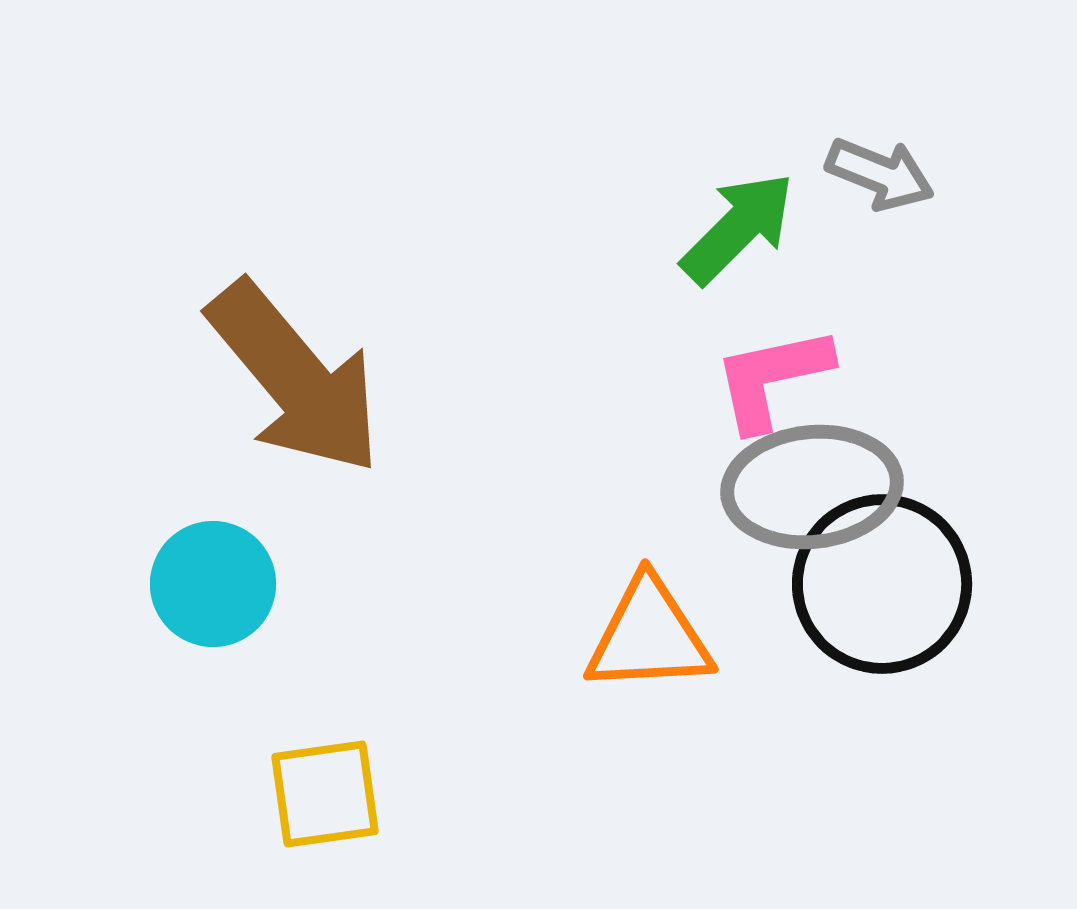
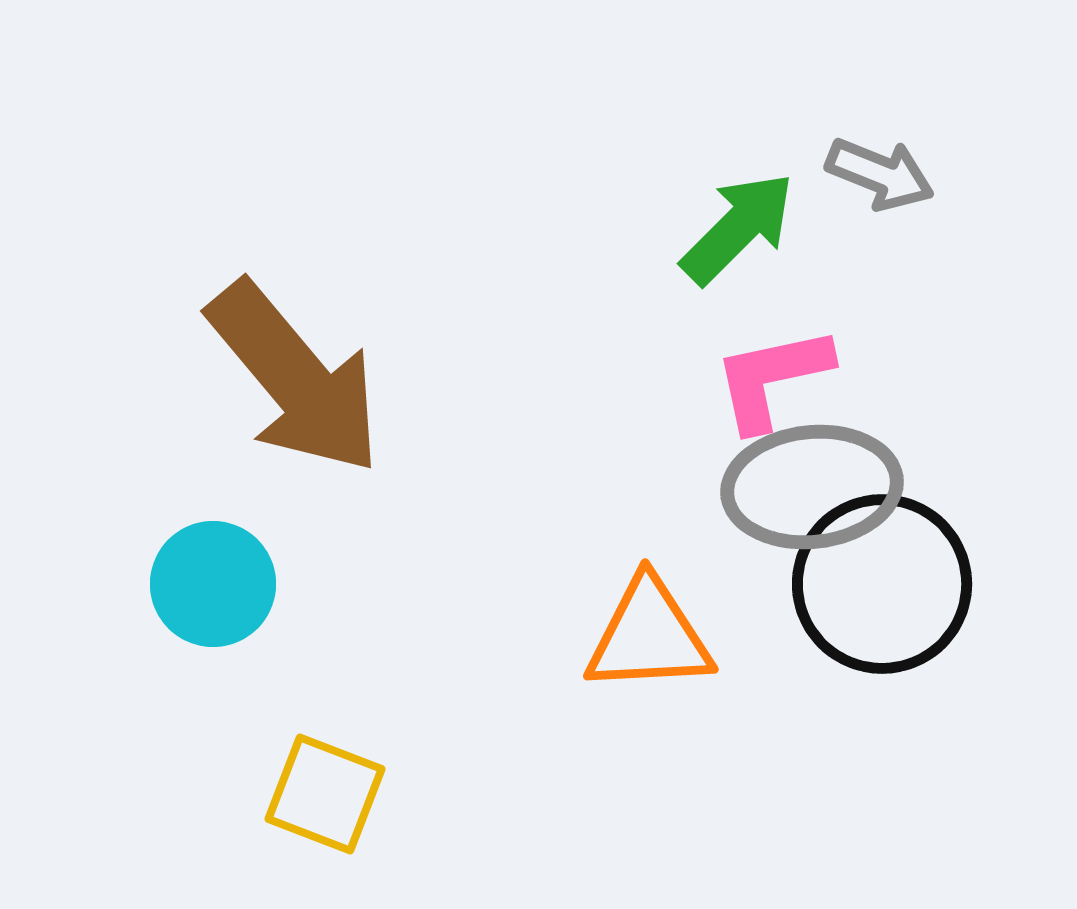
yellow square: rotated 29 degrees clockwise
